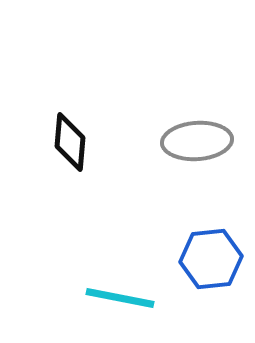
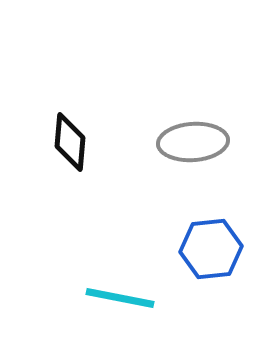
gray ellipse: moved 4 px left, 1 px down
blue hexagon: moved 10 px up
